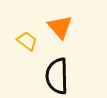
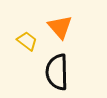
black semicircle: moved 4 px up
